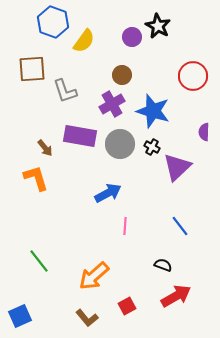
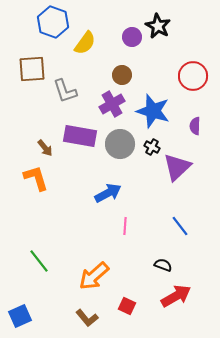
yellow semicircle: moved 1 px right, 2 px down
purple semicircle: moved 9 px left, 6 px up
red square: rotated 36 degrees counterclockwise
